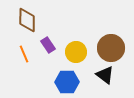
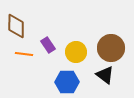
brown diamond: moved 11 px left, 6 px down
orange line: rotated 60 degrees counterclockwise
